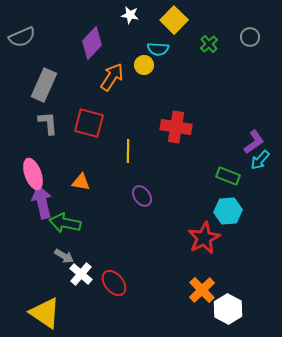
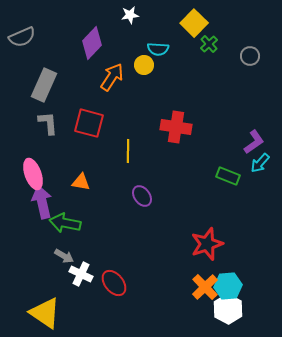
white star: rotated 18 degrees counterclockwise
yellow square: moved 20 px right, 3 px down
gray circle: moved 19 px down
cyan arrow: moved 3 px down
cyan hexagon: moved 75 px down
red star: moved 3 px right, 6 px down; rotated 8 degrees clockwise
white cross: rotated 15 degrees counterclockwise
orange cross: moved 3 px right, 3 px up
